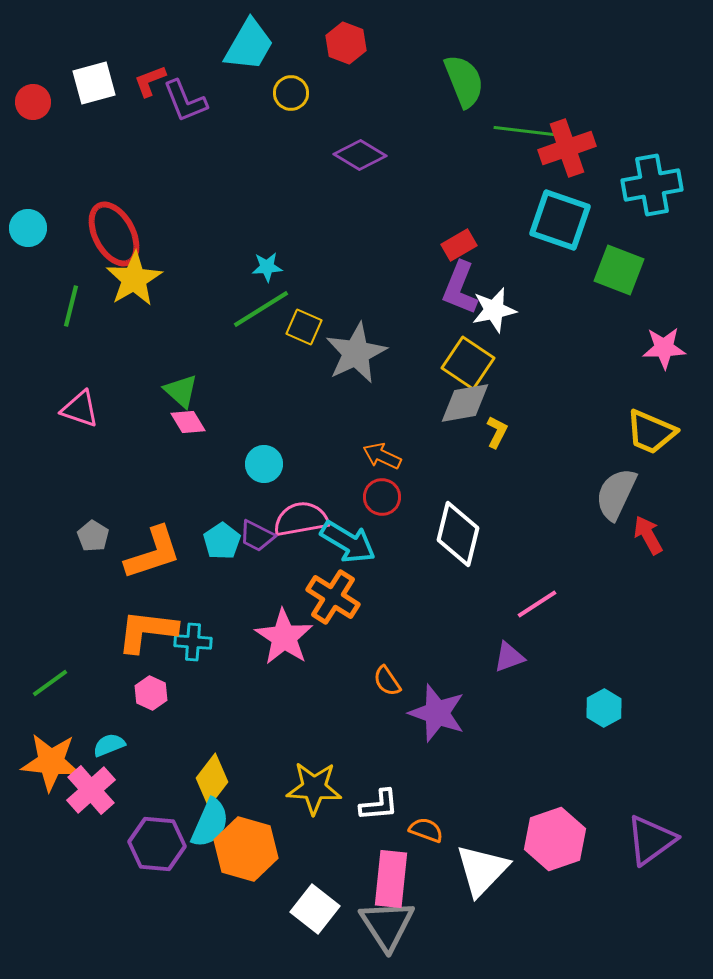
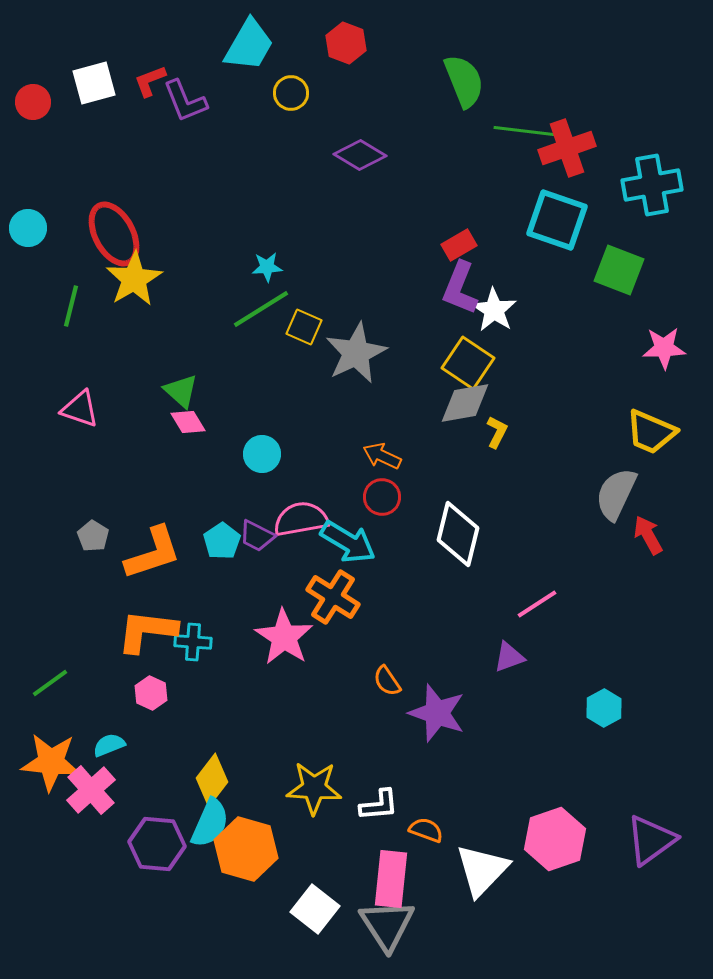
cyan square at (560, 220): moved 3 px left
white star at (494, 310): rotated 27 degrees counterclockwise
cyan circle at (264, 464): moved 2 px left, 10 px up
